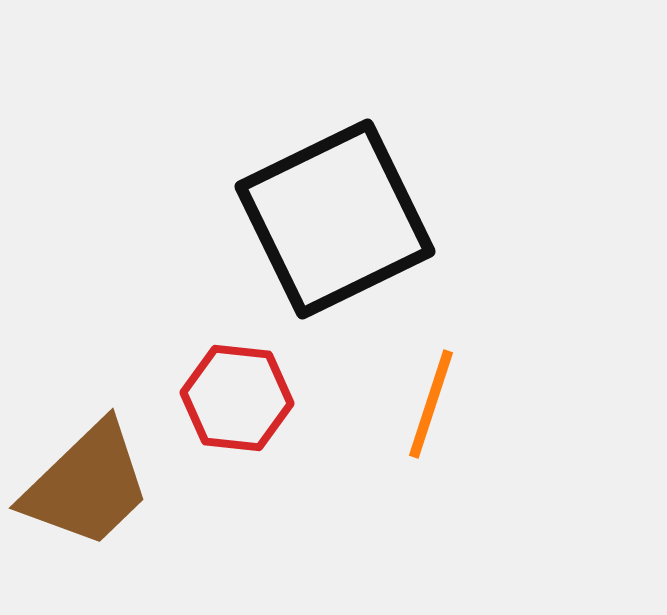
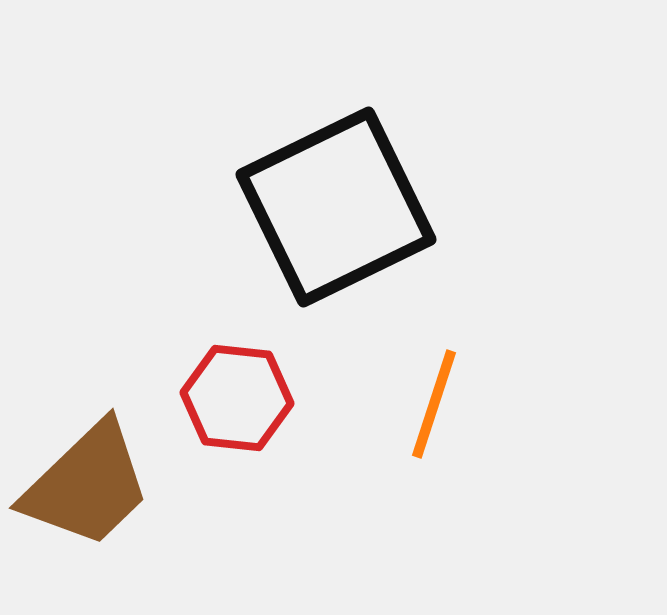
black square: moved 1 px right, 12 px up
orange line: moved 3 px right
